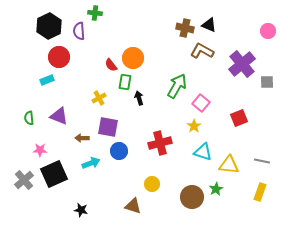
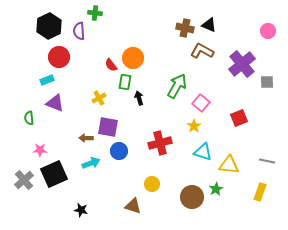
purple triangle: moved 4 px left, 13 px up
brown arrow: moved 4 px right
gray line: moved 5 px right
